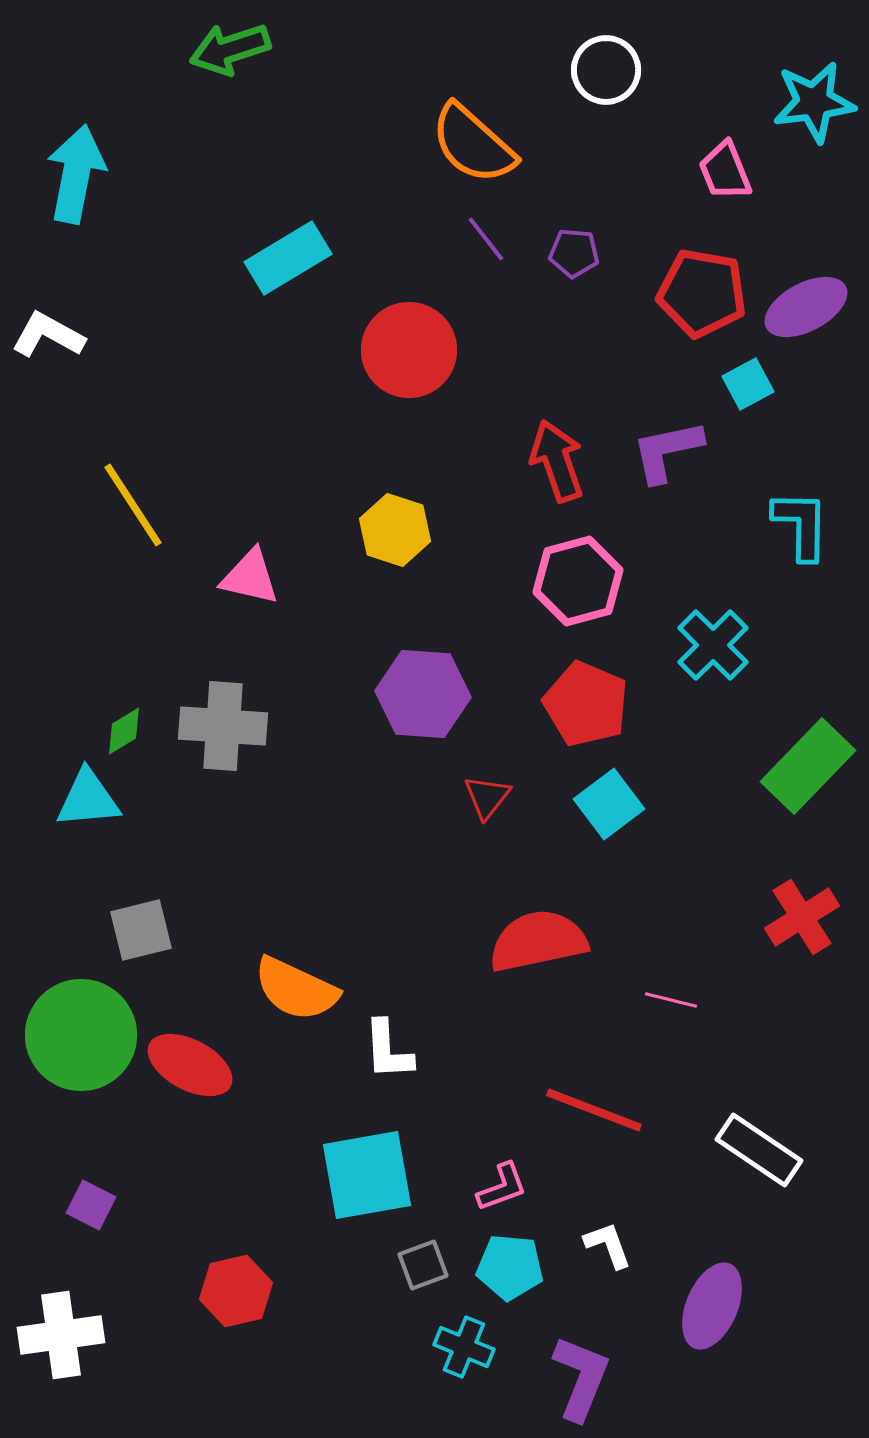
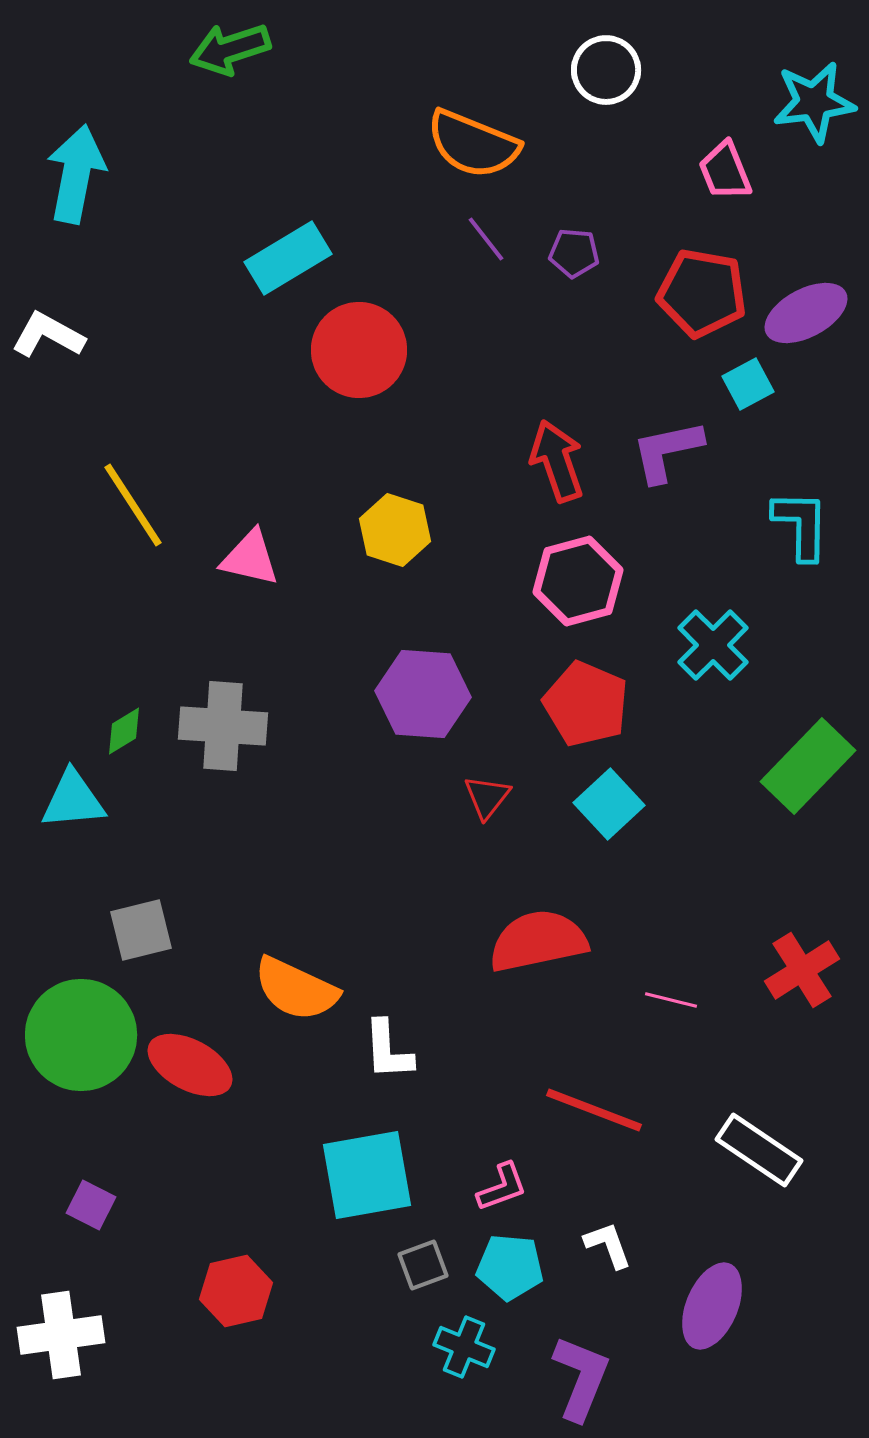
orange semicircle at (473, 144): rotated 20 degrees counterclockwise
purple ellipse at (806, 307): moved 6 px down
red circle at (409, 350): moved 50 px left
pink triangle at (250, 577): moved 19 px up
cyan triangle at (88, 799): moved 15 px left, 1 px down
cyan square at (609, 804): rotated 6 degrees counterclockwise
red cross at (802, 917): moved 53 px down
